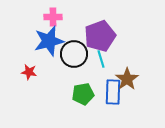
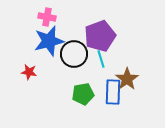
pink cross: moved 6 px left; rotated 12 degrees clockwise
